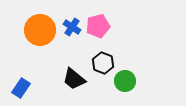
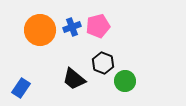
blue cross: rotated 36 degrees clockwise
